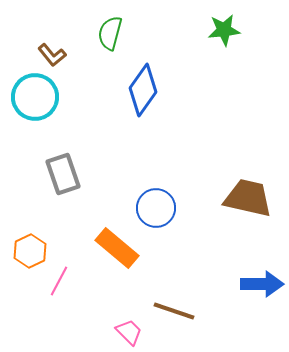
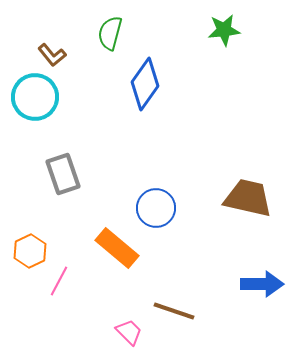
blue diamond: moved 2 px right, 6 px up
